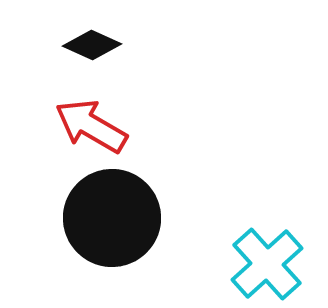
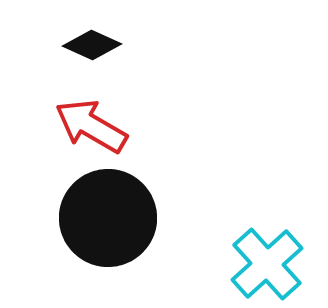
black circle: moved 4 px left
